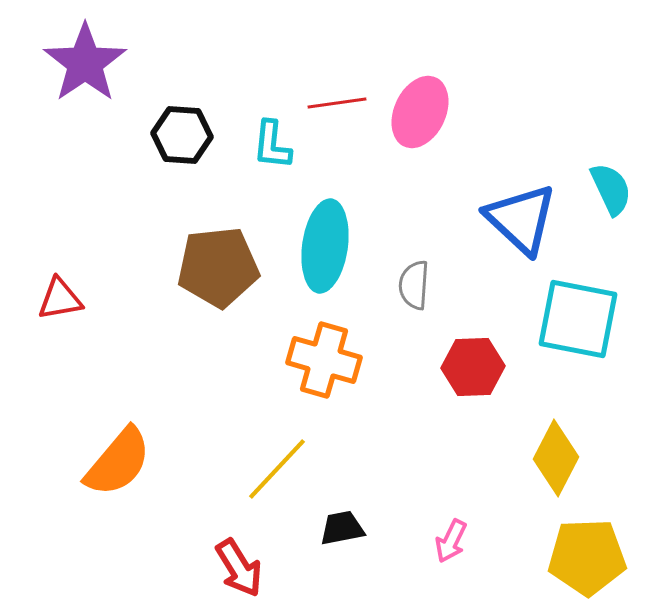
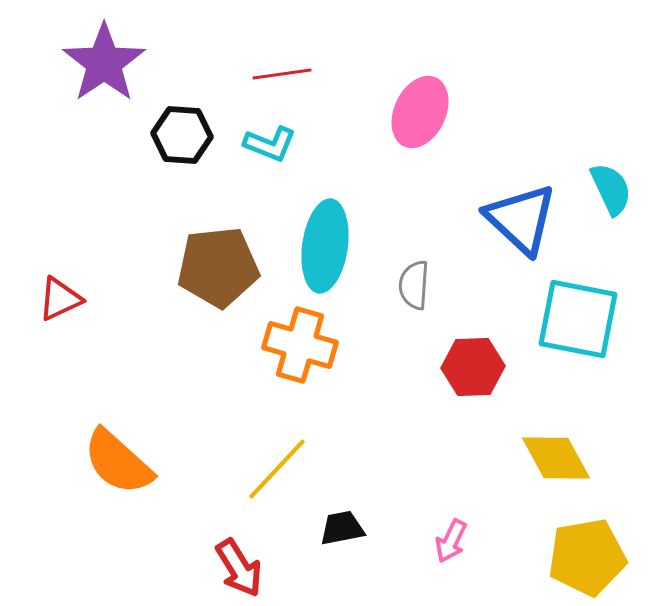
purple star: moved 19 px right
red line: moved 55 px left, 29 px up
cyan L-shape: moved 2 px left, 1 px up; rotated 74 degrees counterclockwise
red triangle: rotated 15 degrees counterclockwise
orange cross: moved 24 px left, 15 px up
yellow diamond: rotated 56 degrees counterclockwise
orange semicircle: rotated 92 degrees clockwise
yellow pentagon: rotated 8 degrees counterclockwise
